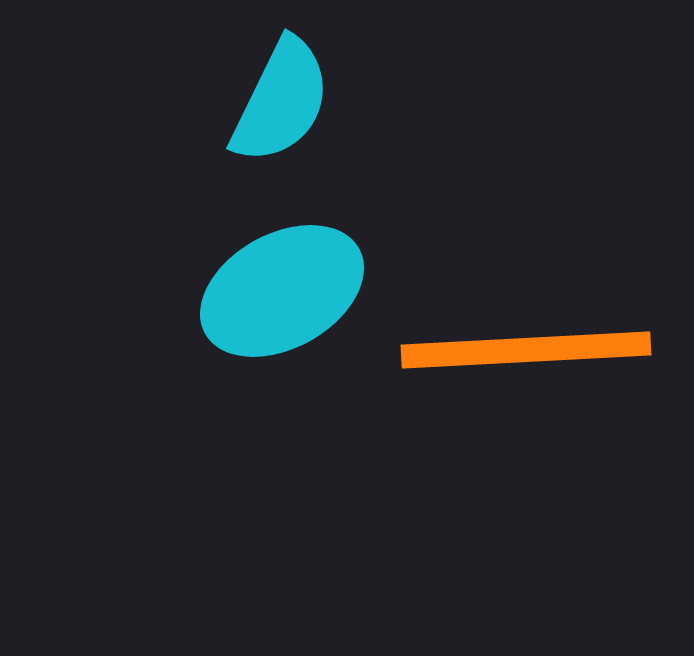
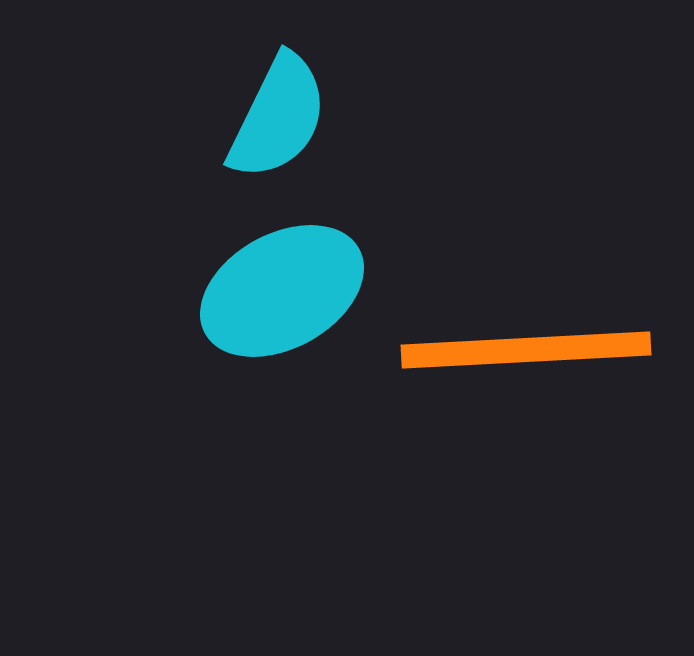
cyan semicircle: moved 3 px left, 16 px down
